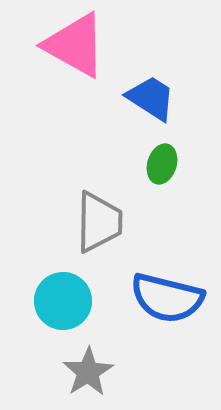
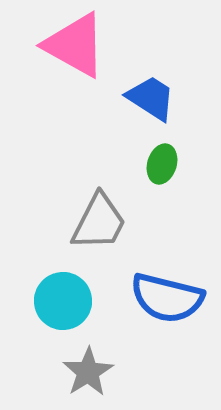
gray trapezoid: rotated 26 degrees clockwise
